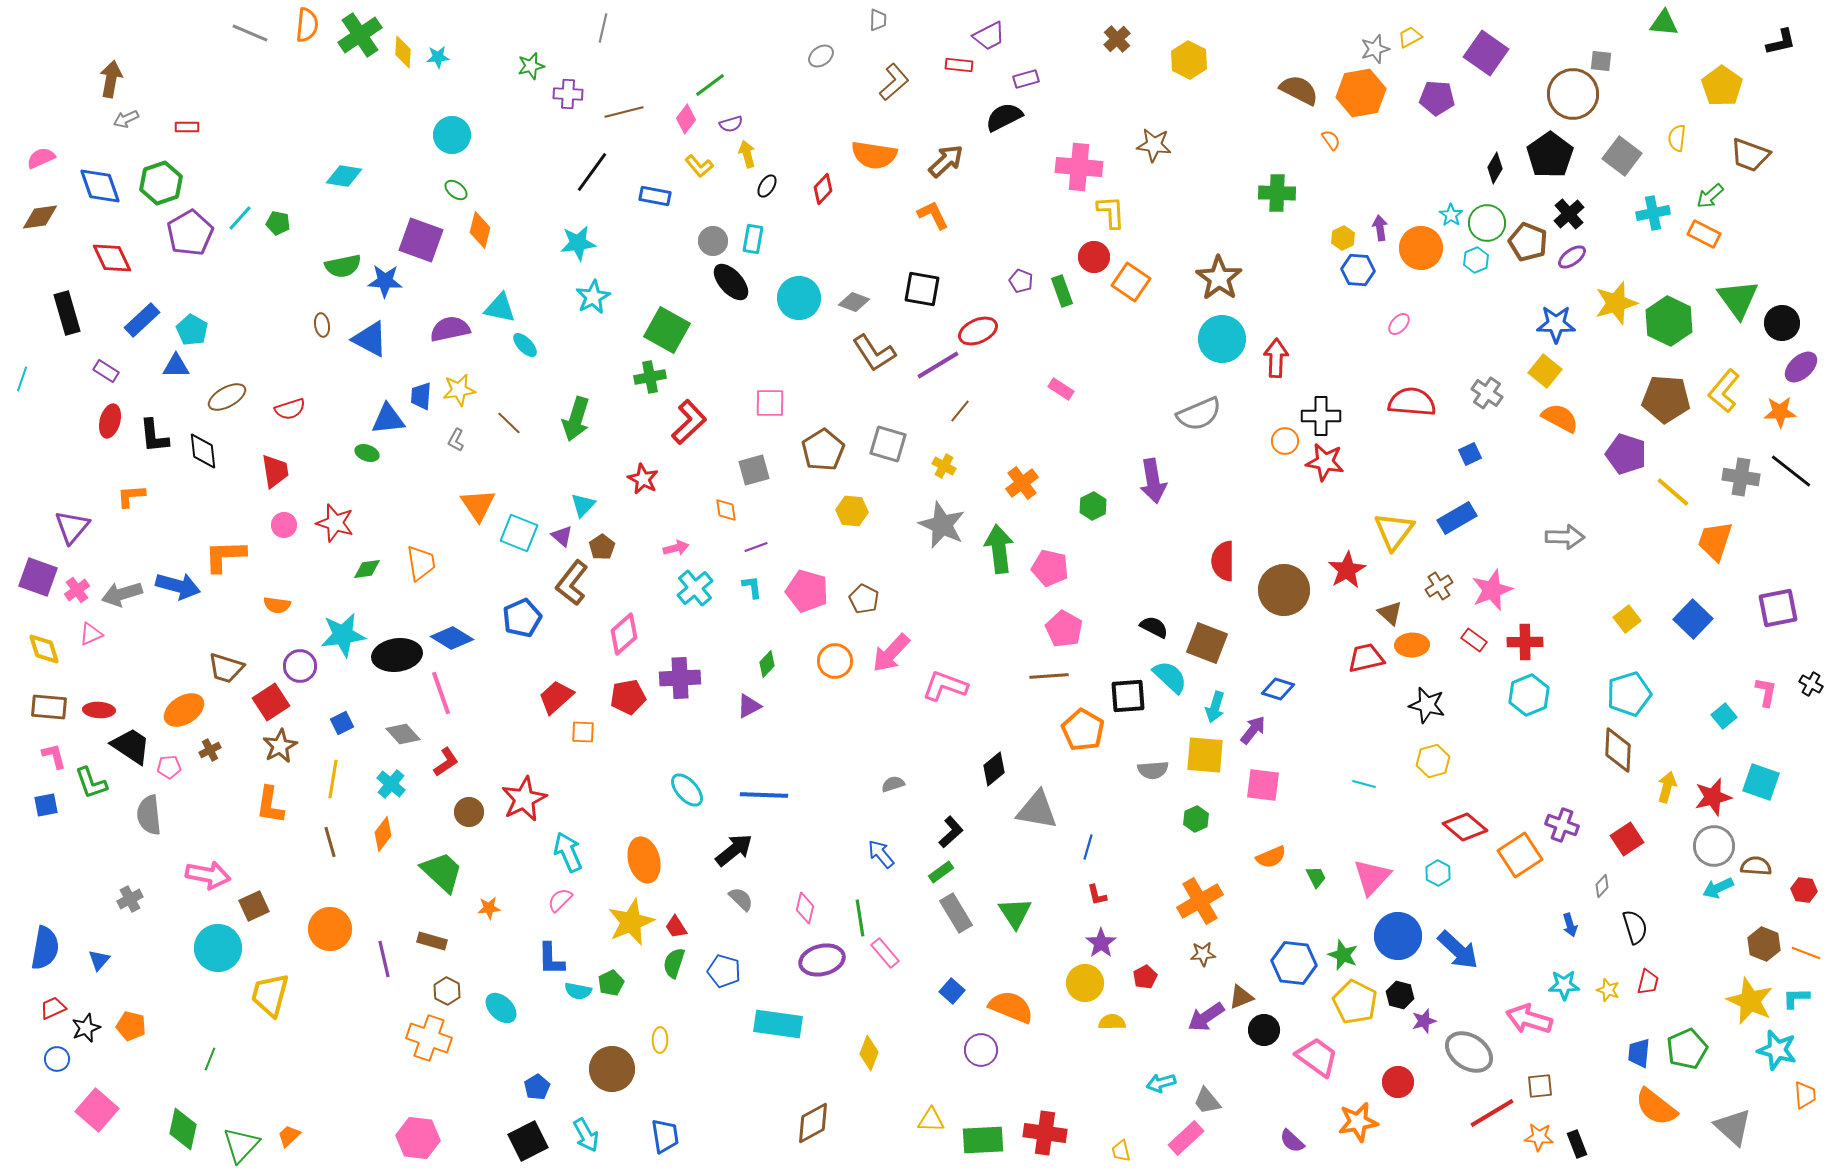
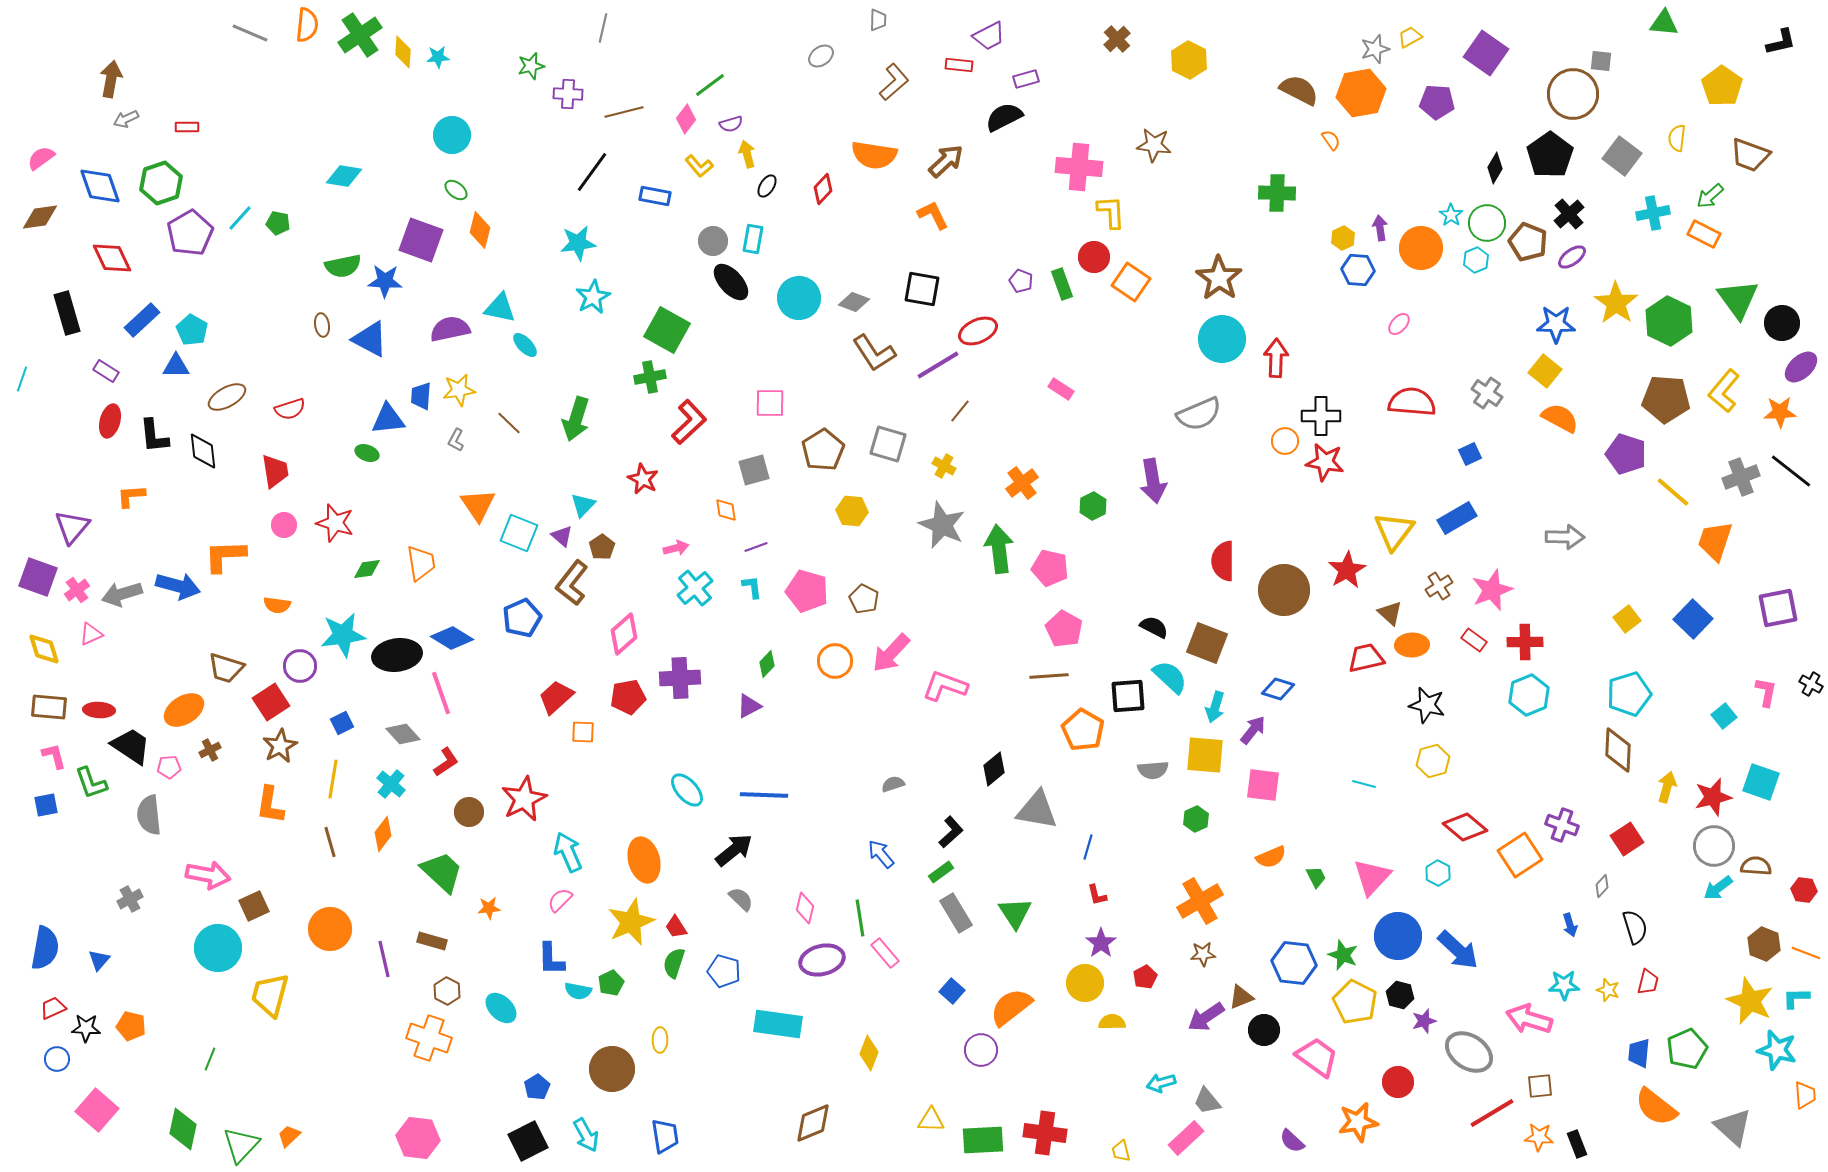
purple pentagon at (1437, 98): moved 4 px down
pink semicircle at (41, 158): rotated 12 degrees counterclockwise
green rectangle at (1062, 291): moved 7 px up
yellow star at (1616, 303): rotated 21 degrees counterclockwise
gray cross at (1741, 477): rotated 30 degrees counterclockwise
cyan arrow at (1718, 888): rotated 12 degrees counterclockwise
orange semicircle at (1011, 1007): rotated 60 degrees counterclockwise
black star at (86, 1028): rotated 24 degrees clockwise
brown diamond at (813, 1123): rotated 6 degrees clockwise
